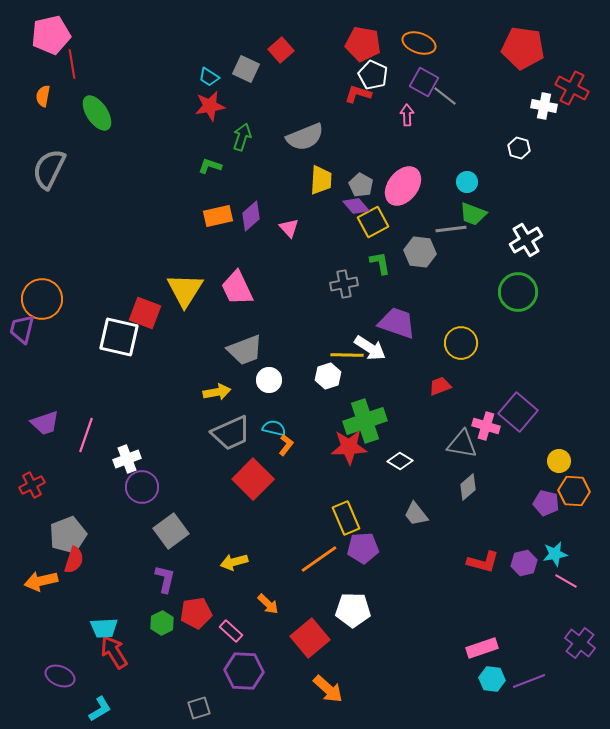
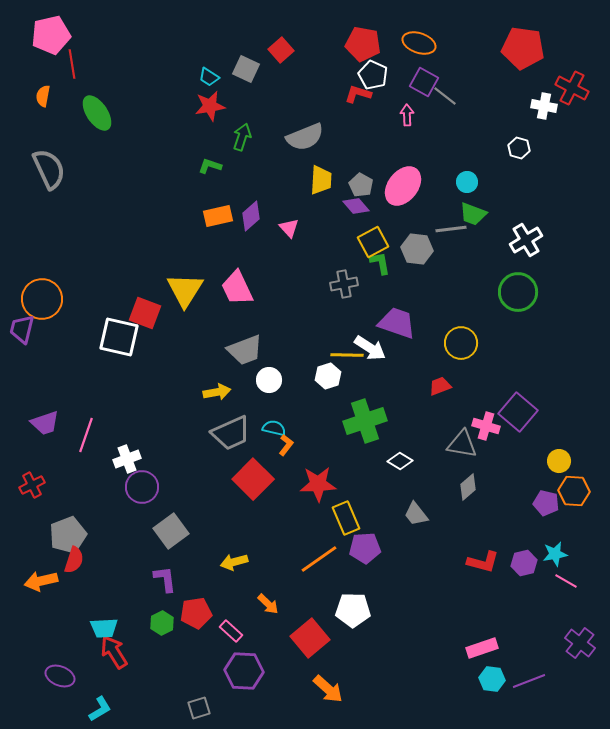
gray semicircle at (49, 169): rotated 129 degrees clockwise
yellow square at (373, 222): moved 20 px down
gray hexagon at (420, 252): moved 3 px left, 3 px up
red star at (349, 447): moved 31 px left, 37 px down
purple pentagon at (363, 548): moved 2 px right
purple L-shape at (165, 579): rotated 20 degrees counterclockwise
